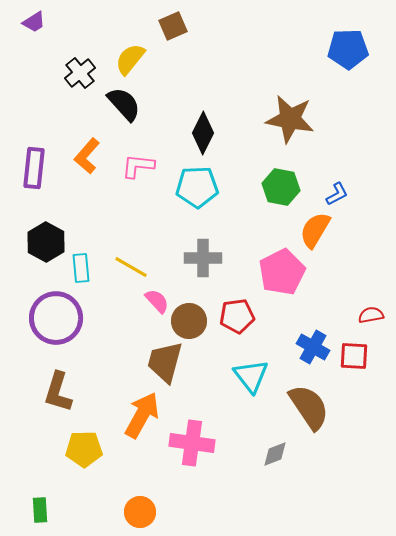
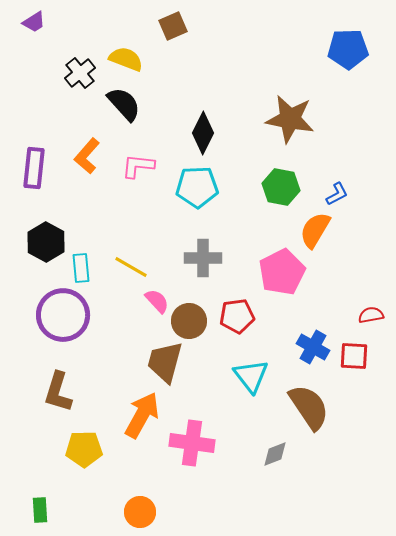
yellow semicircle: moved 4 px left; rotated 72 degrees clockwise
purple circle: moved 7 px right, 3 px up
